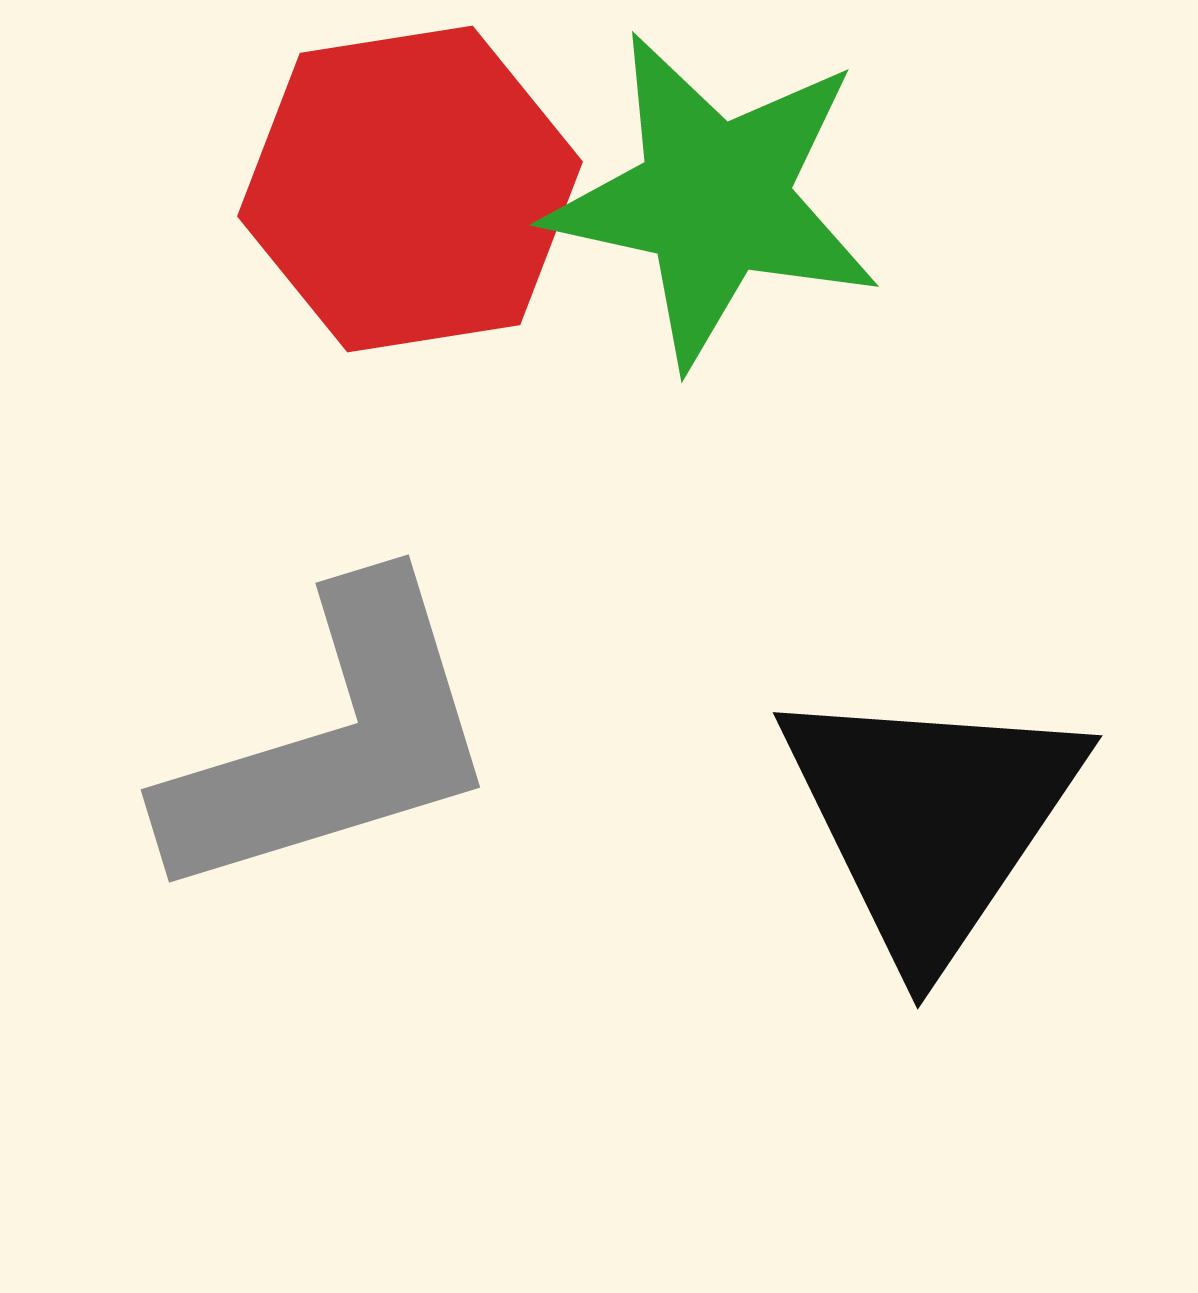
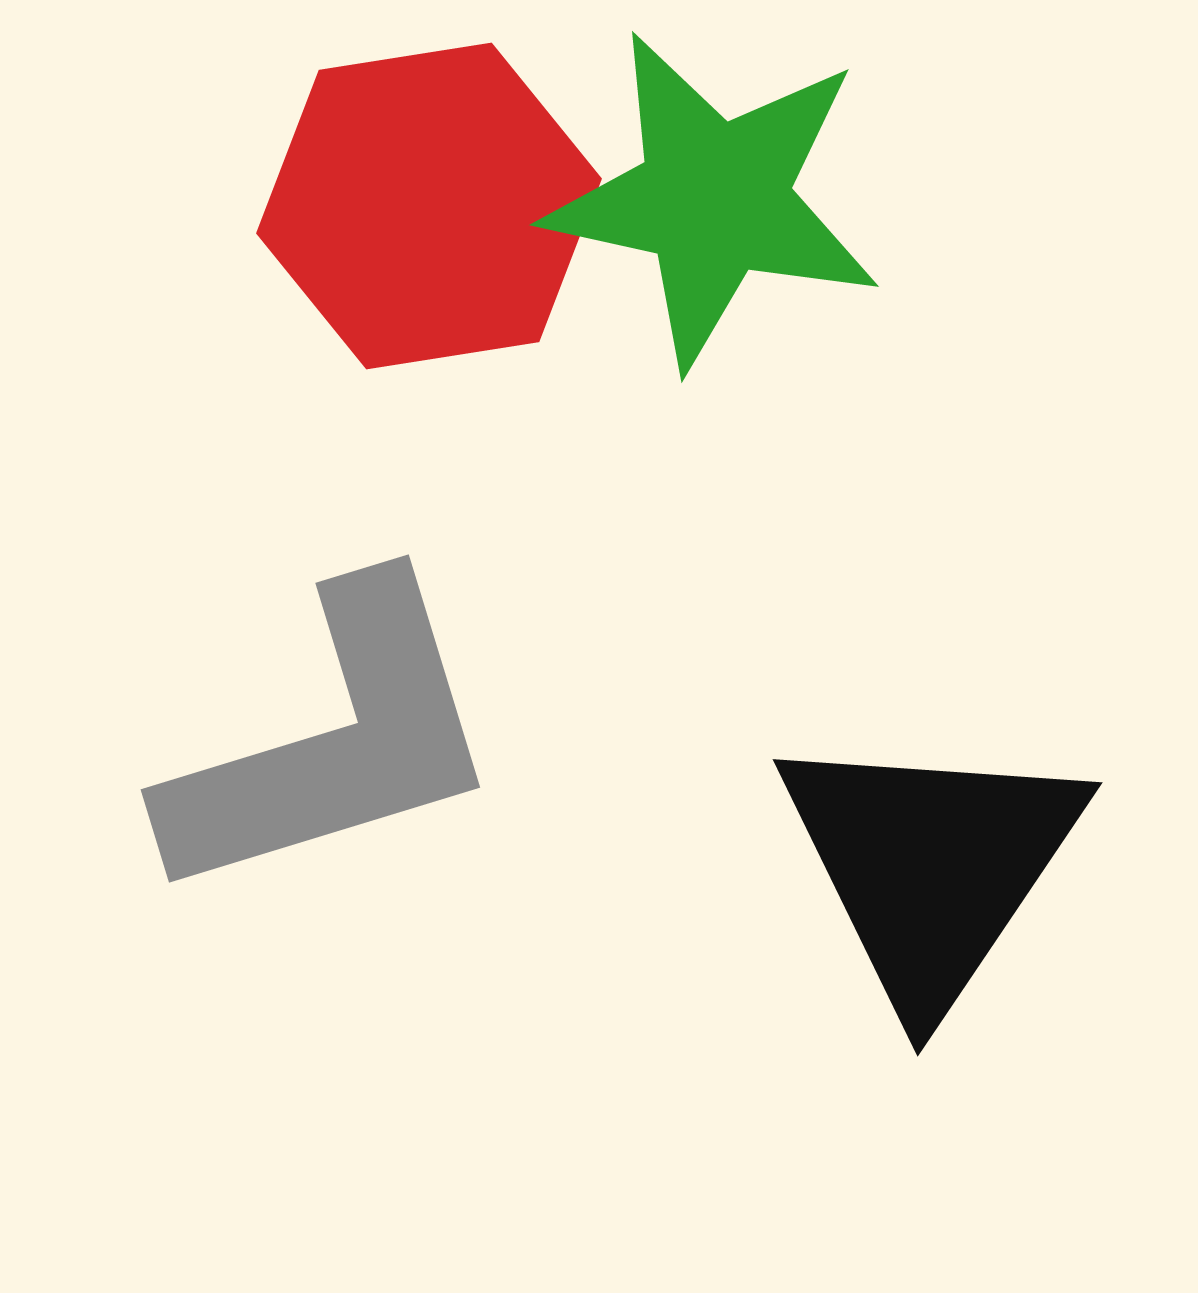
red hexagon: moved 19 px right, 17 px down
black triangle: moved 47 px down
